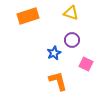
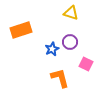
orange rectangle: moved 7 px left, 14 px down
purple circle: moved 2 px left, 2 px down
blue star: moved 2 px left, 4 px up
orange L-shape: moved 2 px right, 3 px up
